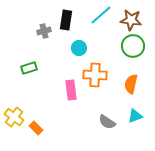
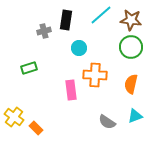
green circle: moved 2 px left, 1 px down
